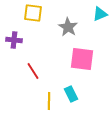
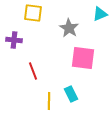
gray star: moved 1 px right, 1 px down
pink square: moved 1 px right, 1 px up
red line: rotated 12 degrees clockwise
